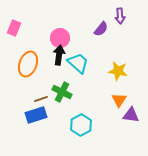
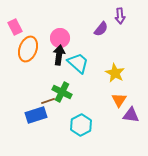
pink rectangle: moved 1 px right, 1 px up; rotated 49 degrees counterclockwise
orange ellipse: moved 15 px up
yellow star: moved 3 px left, 2 px down; rotated 18 degrees clockwise
brown line: moved 7 px right, 2 px down
